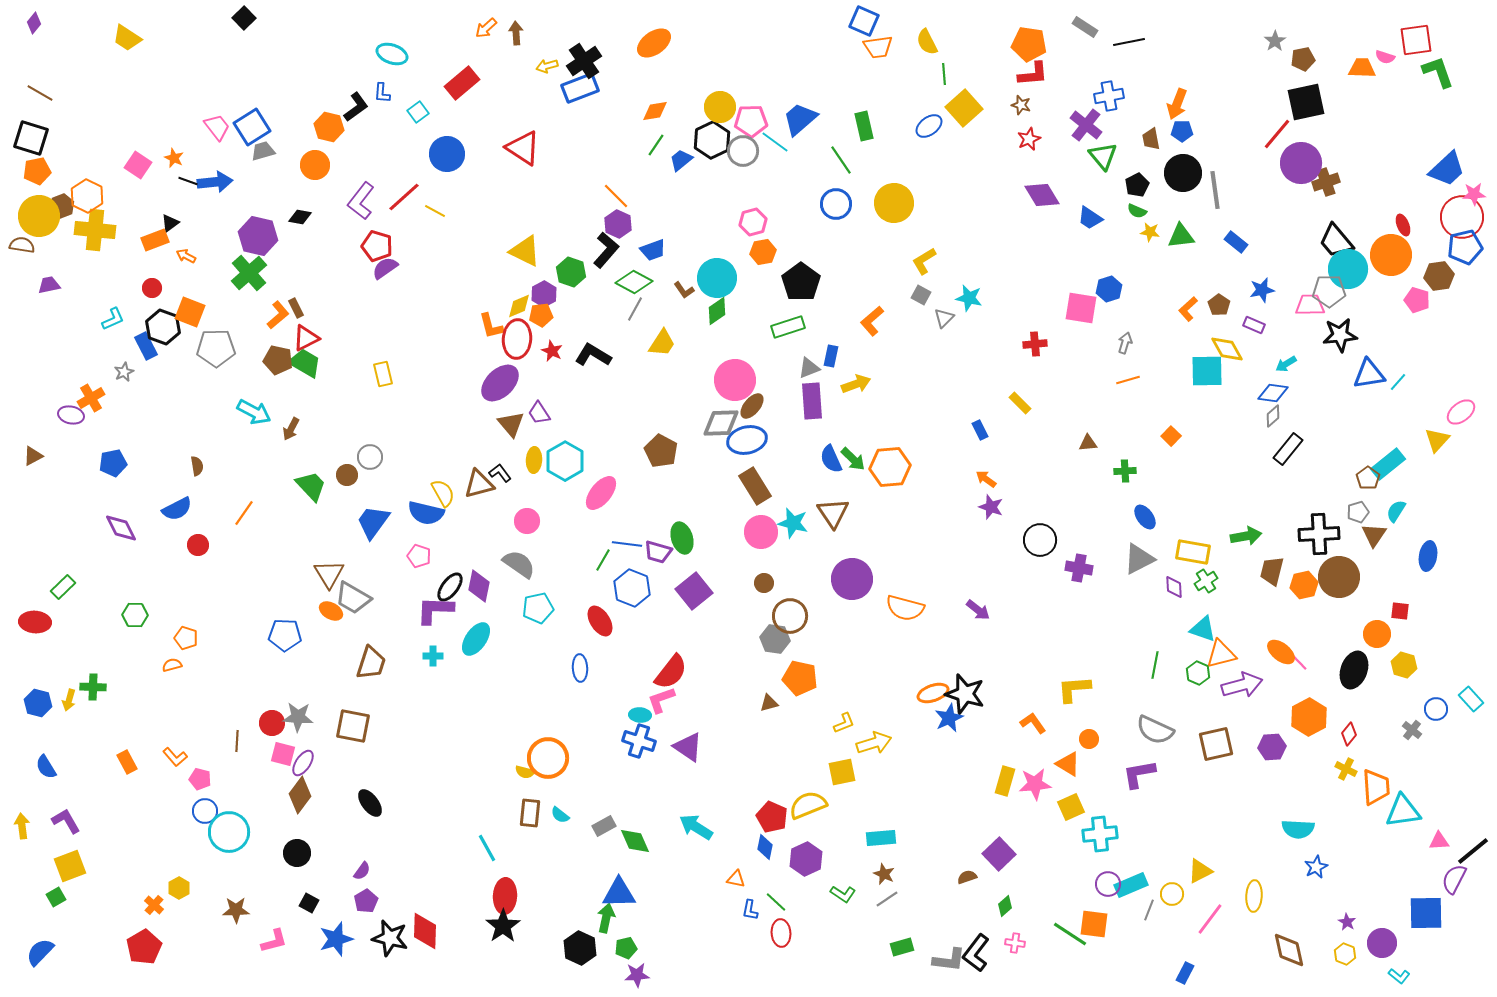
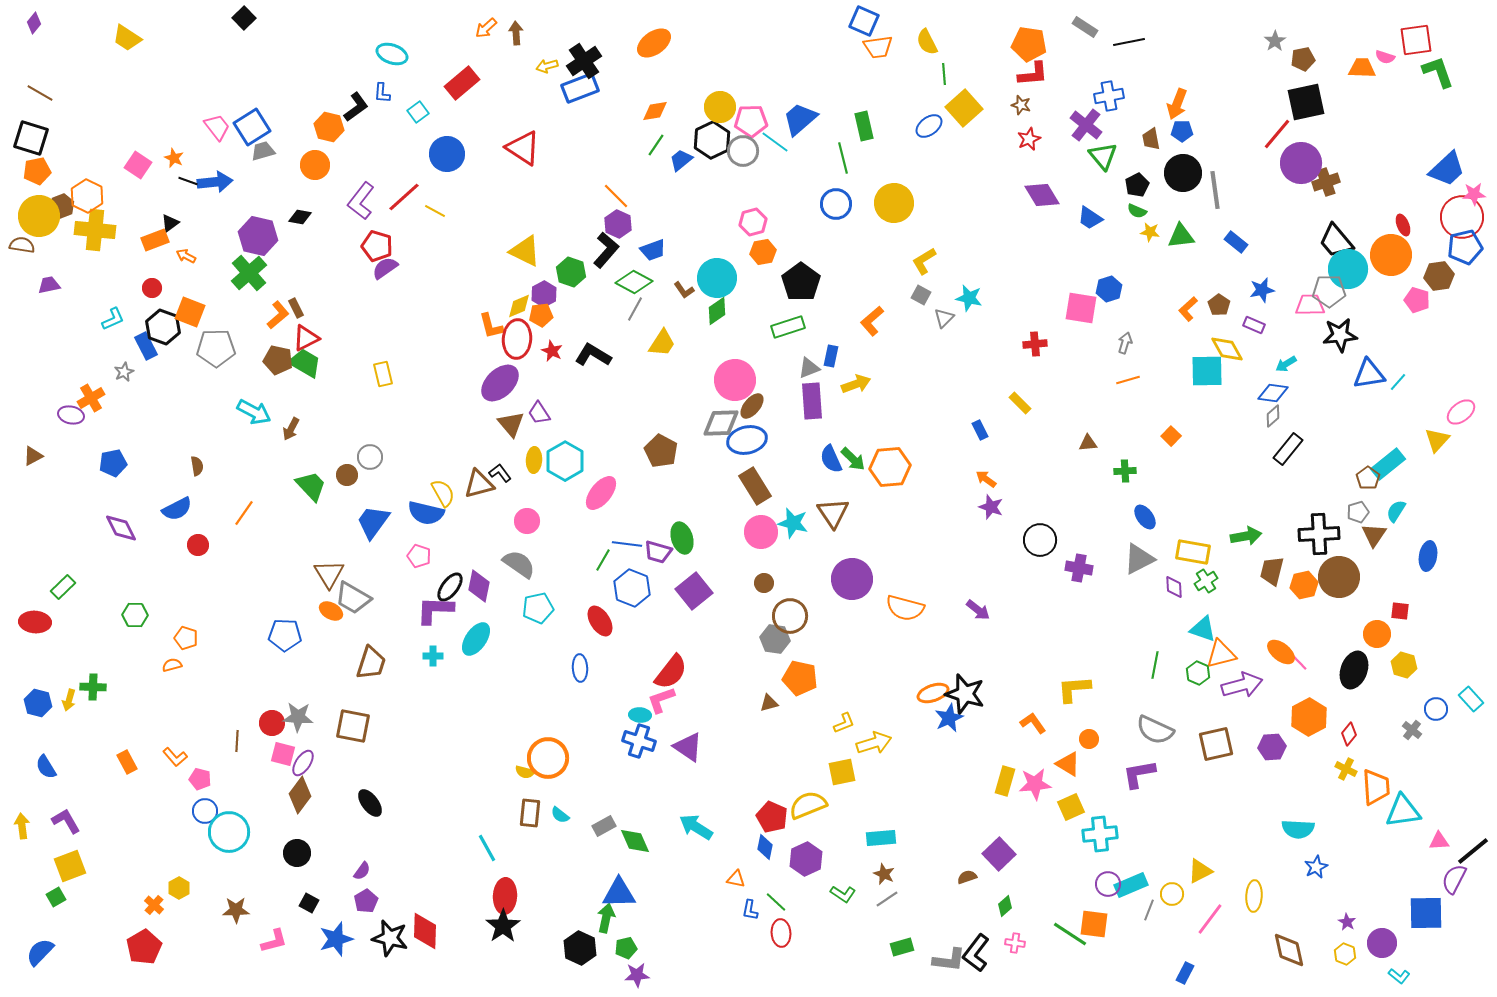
green line at (841, 160): moved 2 px right, 2 px up; rotated 20 degrees clockwise
